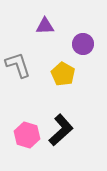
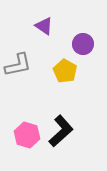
purple triangle: moved 1 px left; rotated 36 degrees clockwise
gray L-shape: rotated 96 degrees clockwise
yellow pentagon: moved 2 px right, 3 px up
black L-shape: moved 1 px down
